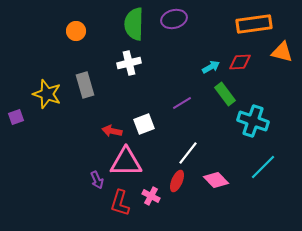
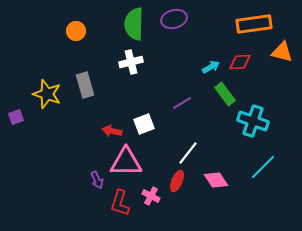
white cross: moved 2 px right, 1 px up
pink diamond: rotated 10 degrees clockwise
